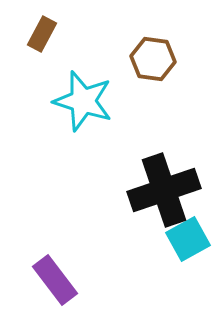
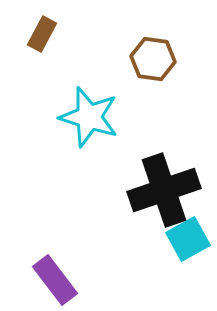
cyan star: moved 6 px right, 16 px down
